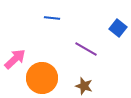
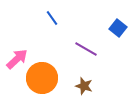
blue line: rotated 49 degrees clockwise
pink arrow: moved 2 px right
